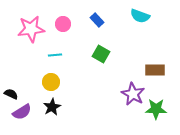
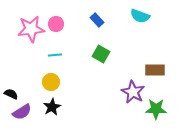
pink circle: moved 7 px left
purple star: moved 2 px up
